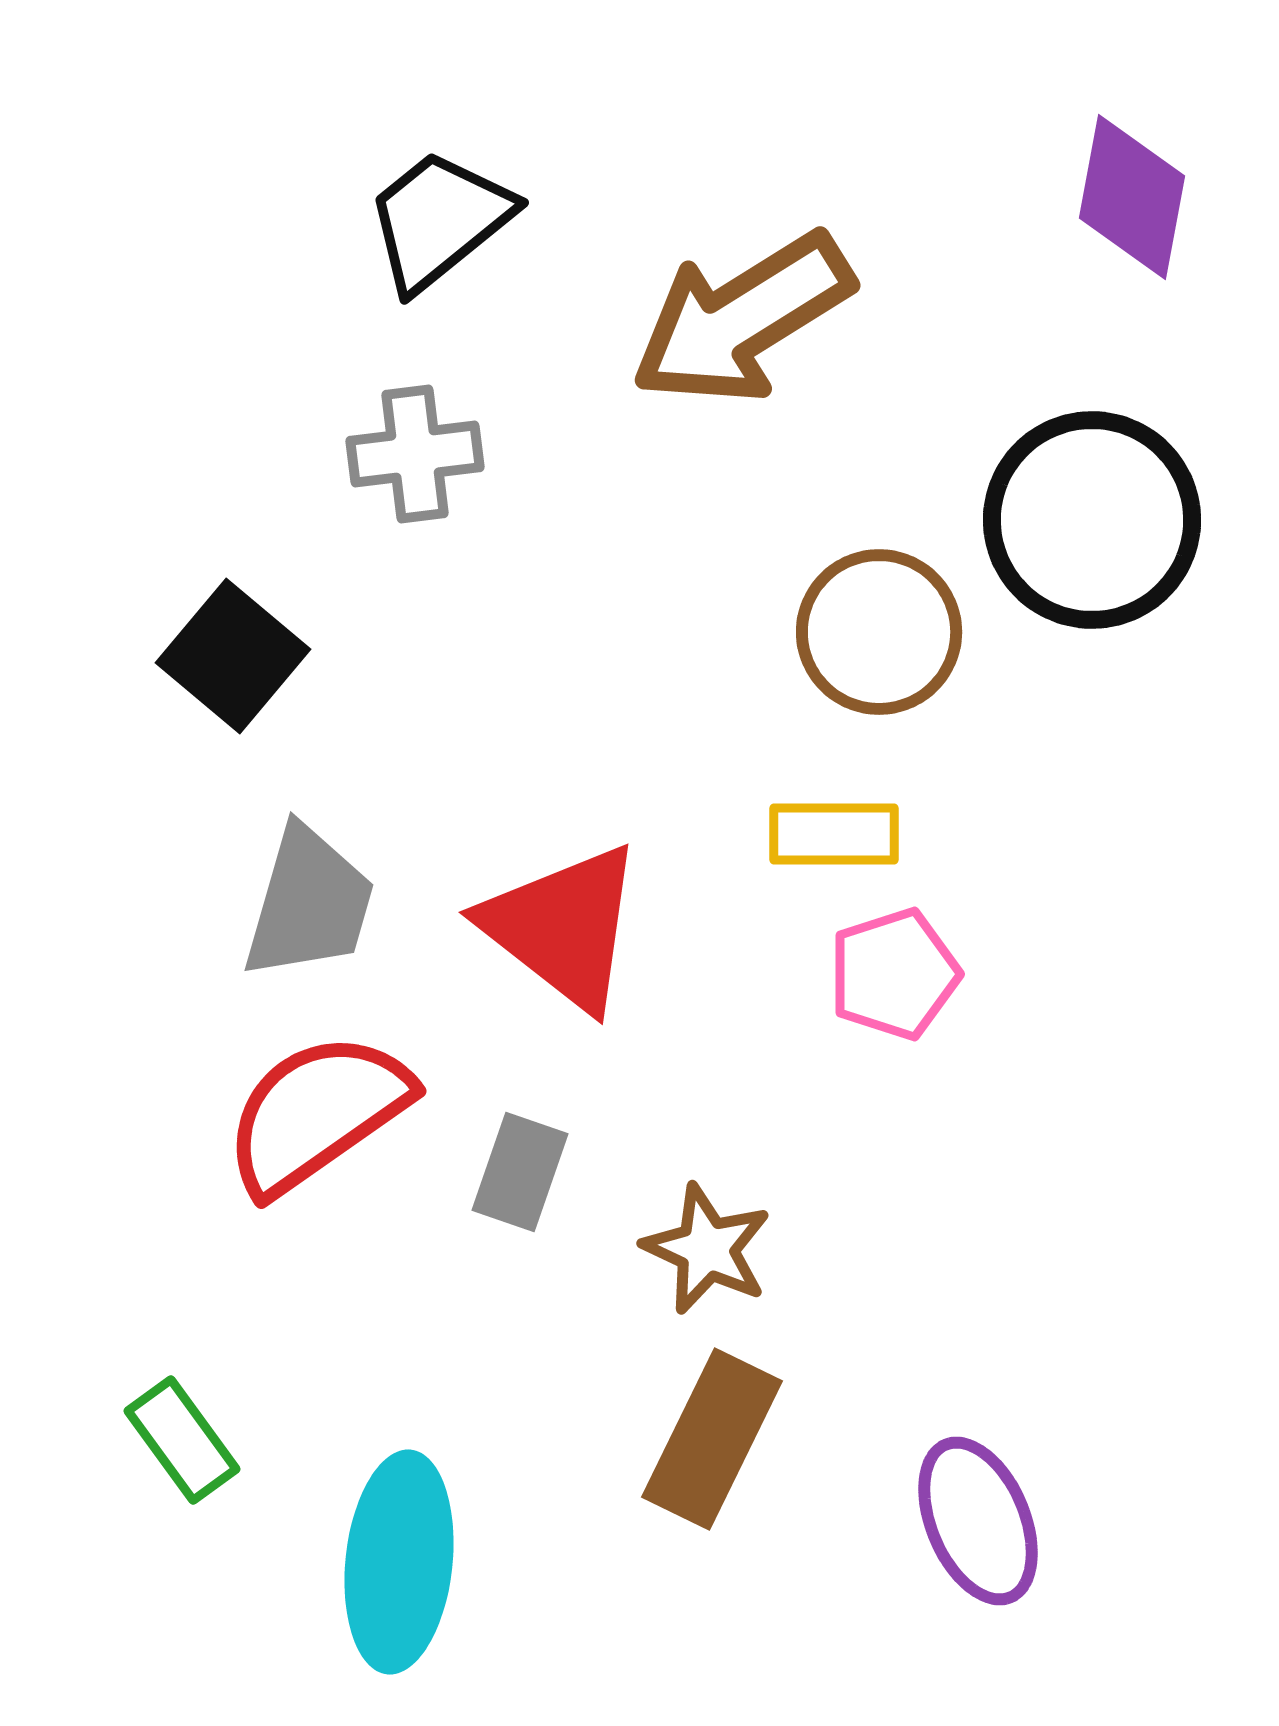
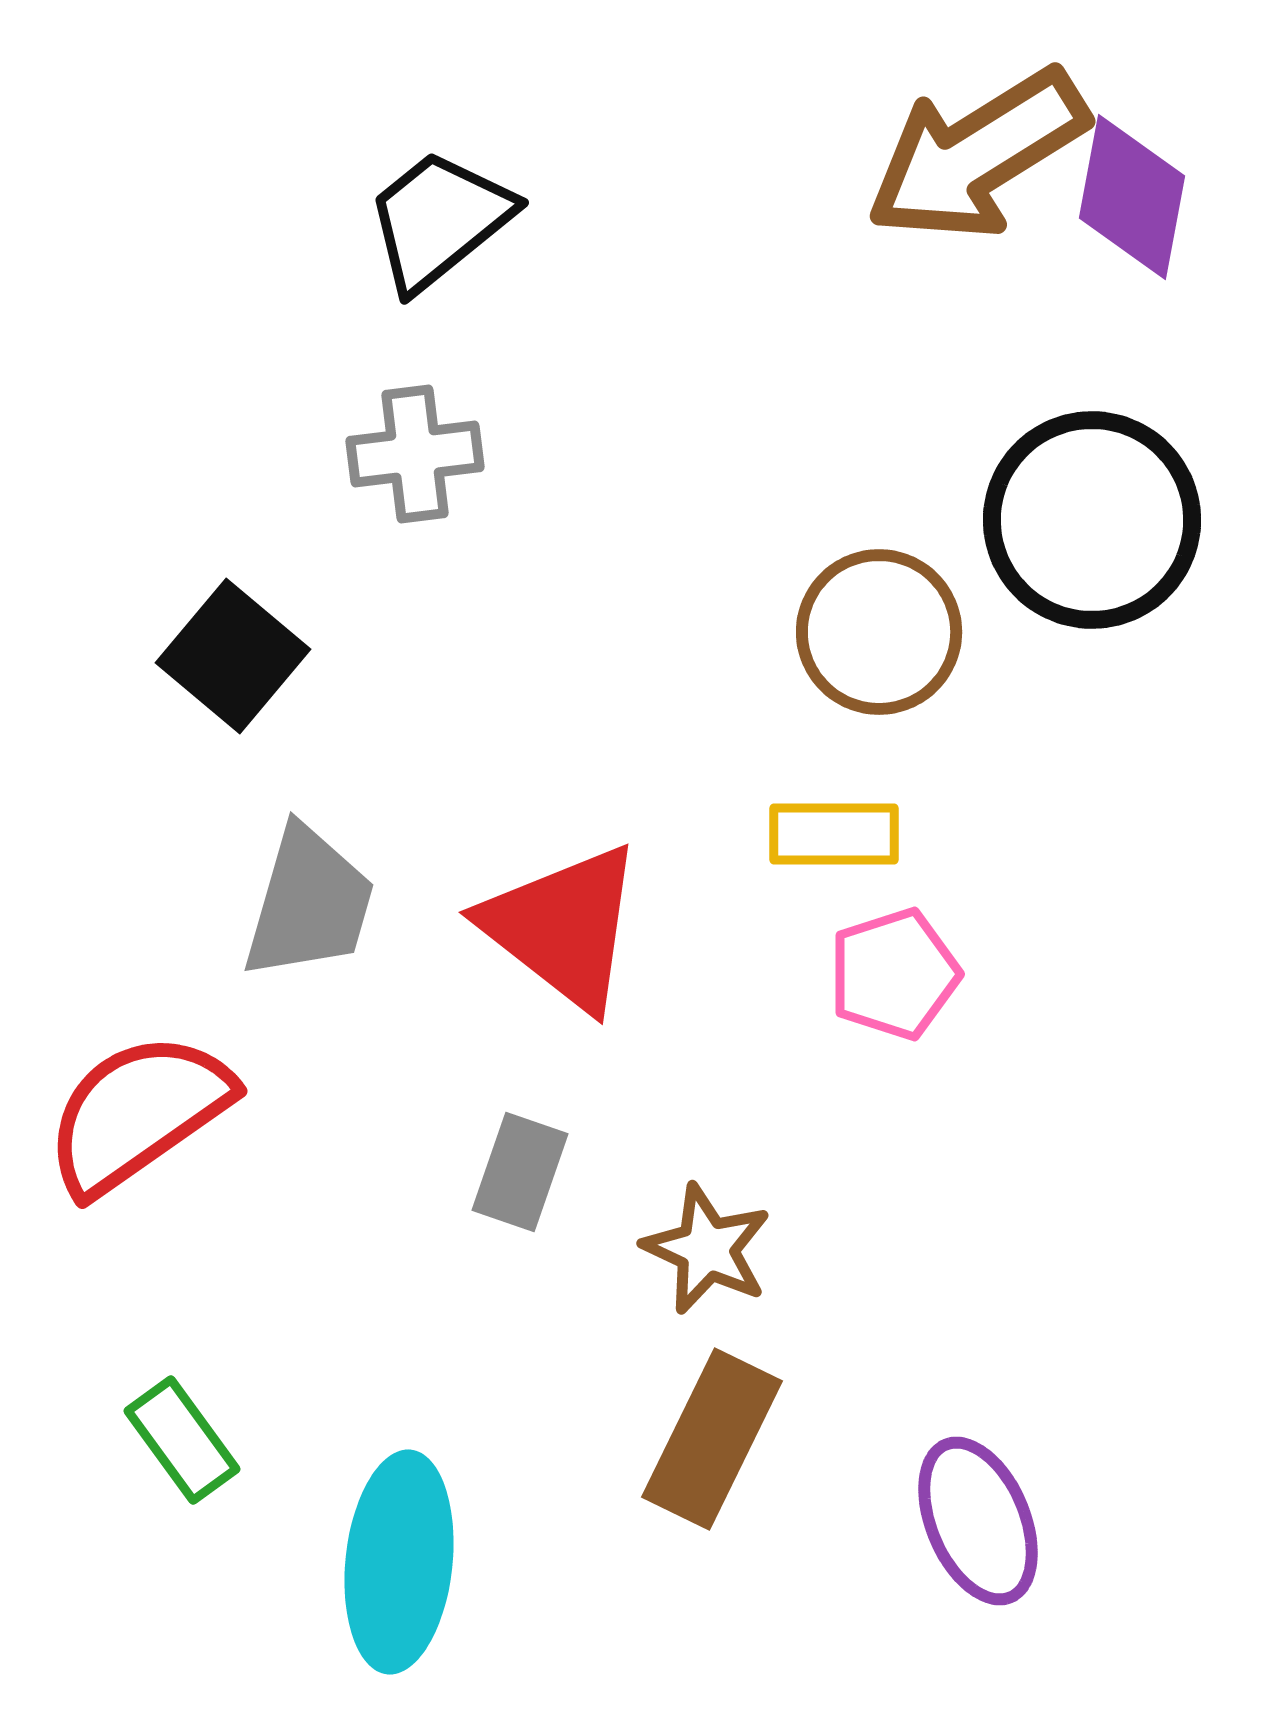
brown arrow: moved 235 px right, 164 px up
red semicircle: moved 179 px left
